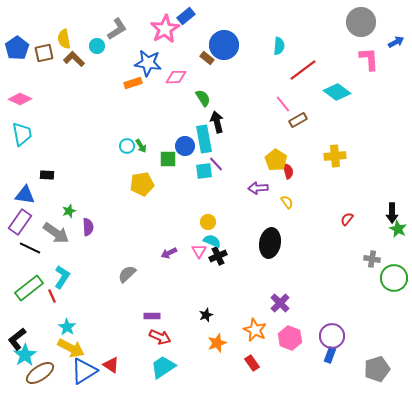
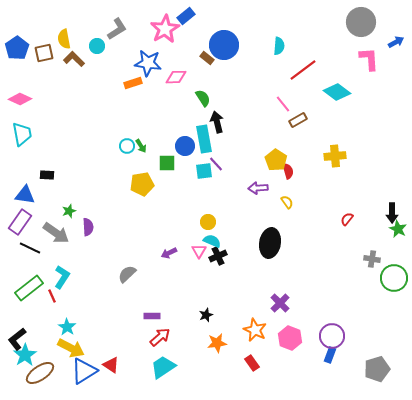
green square at (168, 159): moved 1 px left, 4 px down
red arrow at (160, 337): rotated 65 degrees counterclockwise
orange star at (217, 343): rotated 12 degrees clockwise
